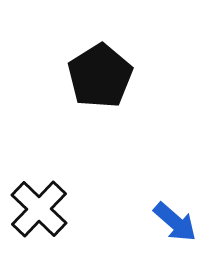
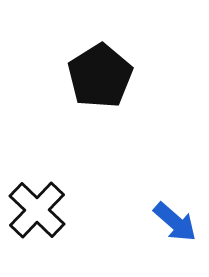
black cross: moved 2 px left, 1 px down
